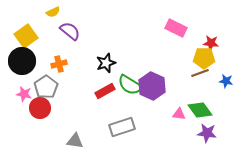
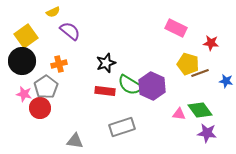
yellow pentagon: moved 16 px left, 6 px down; rotated 15 degrees clockwise
red rectangle: rotated 36 degrees clockwise
